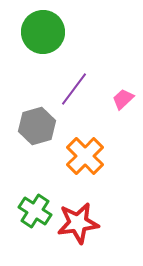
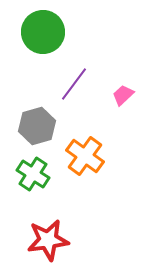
purple line: moved 5 px up
pink trapezoid: moved 4 px up
orange cross: rotated 9 degrees counterclockwise
green cross: moved 2 px left, 37 px up
red star: moved 30 px left, 17 px down
